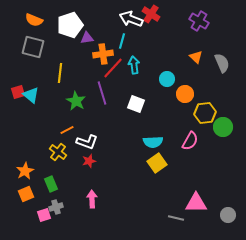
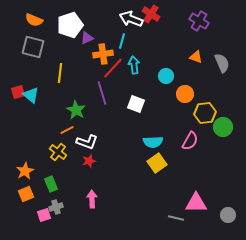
purple triangle: rotated 16 degrees counterclockwise
orange triangle: rotated 24 degrees counterclockwise
cyan circle: moved 1 px left, 3 px up
green star: moved 9 px down
